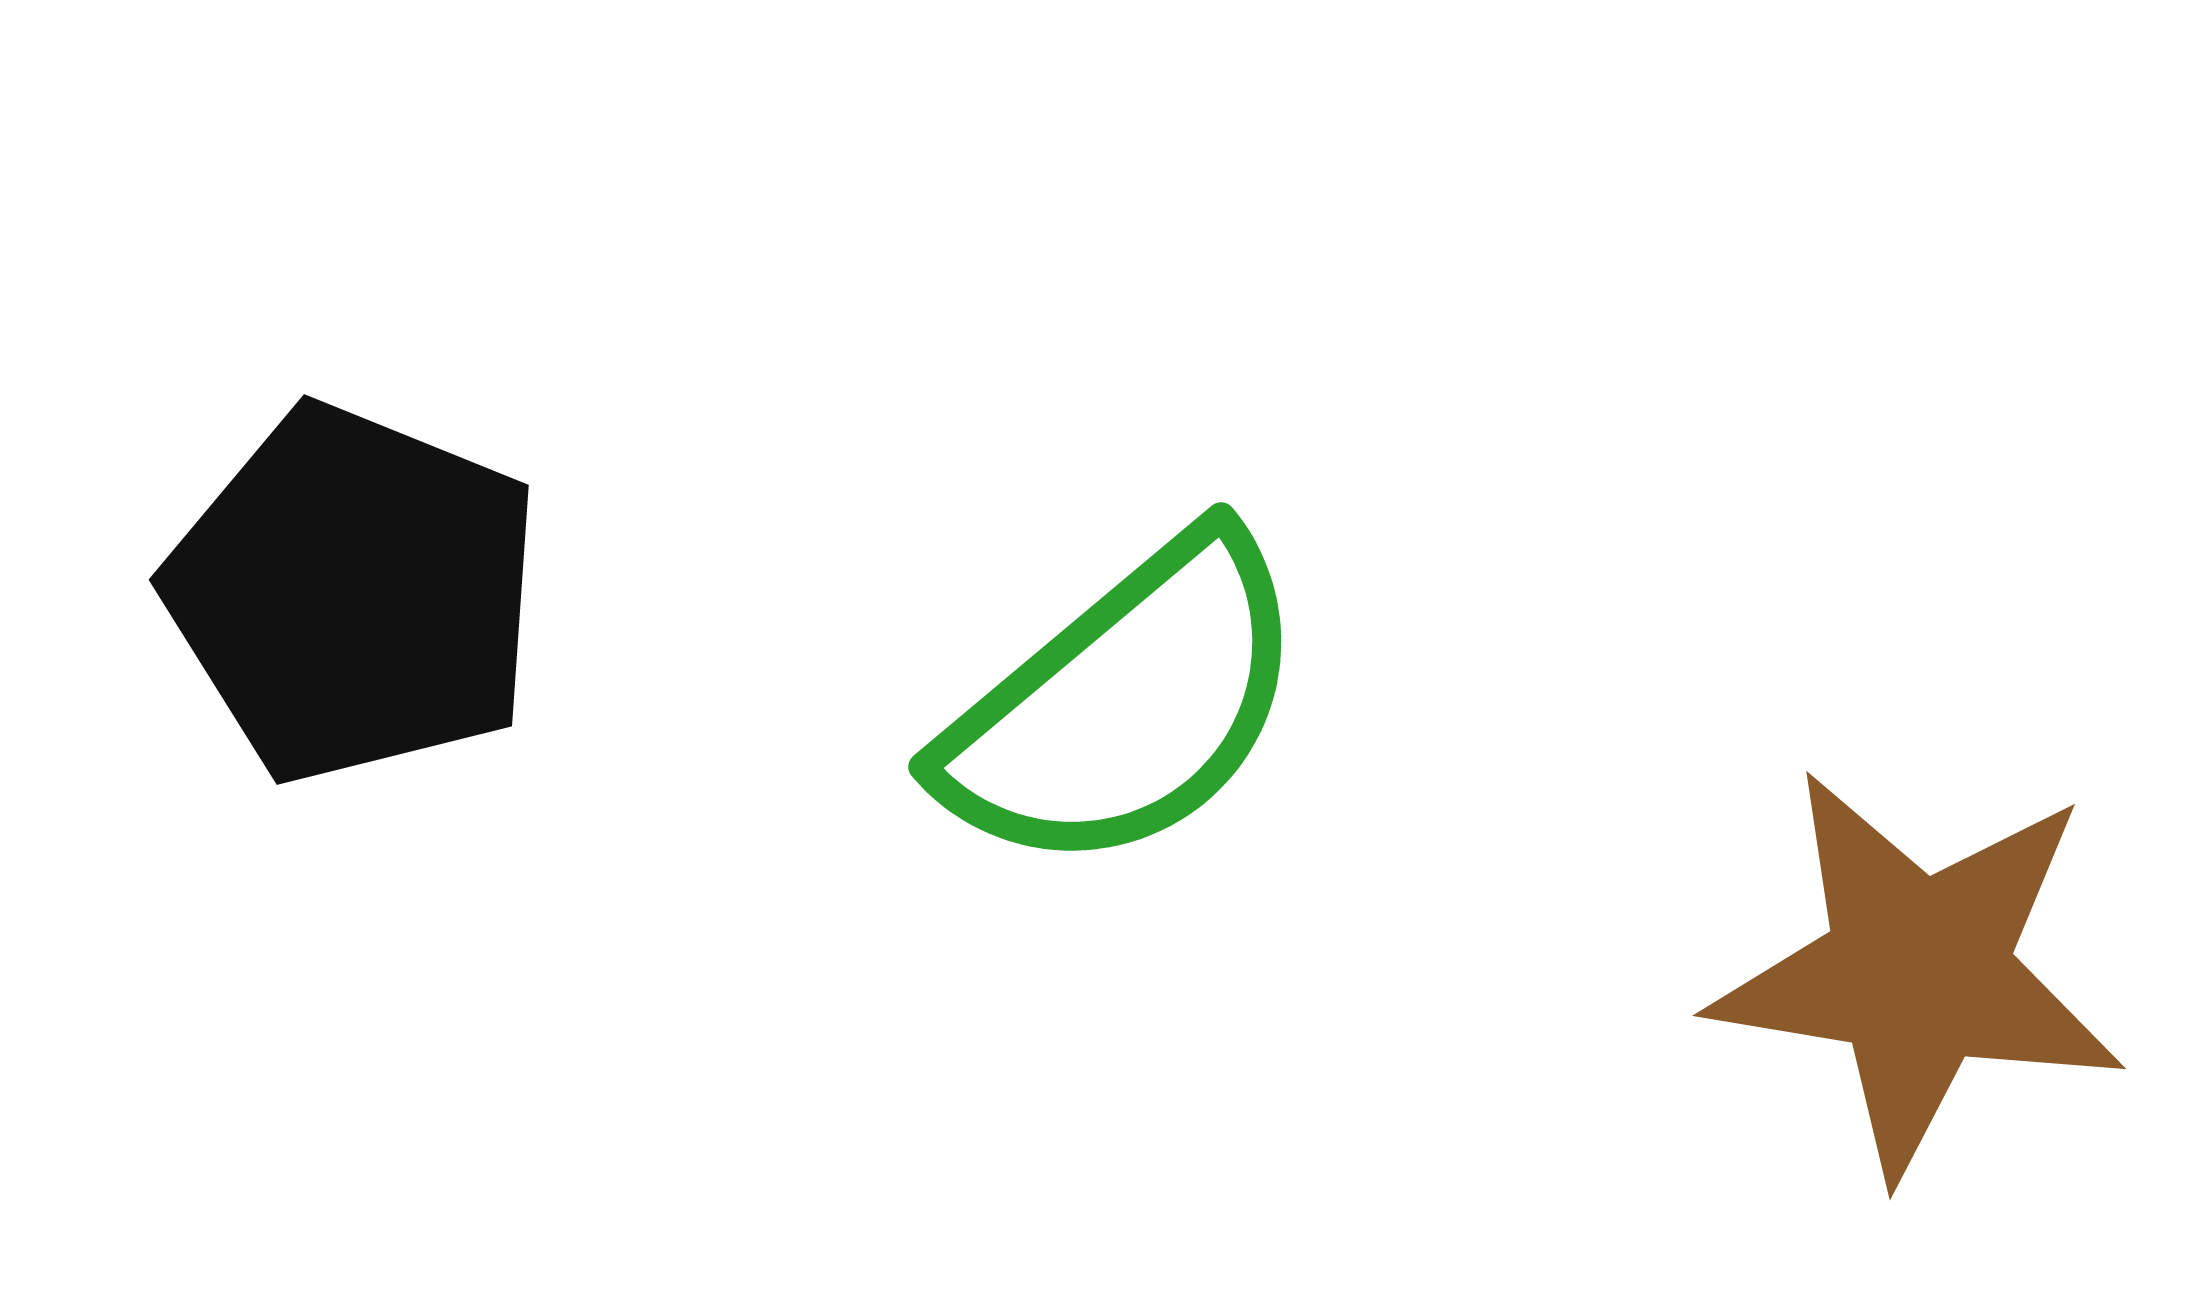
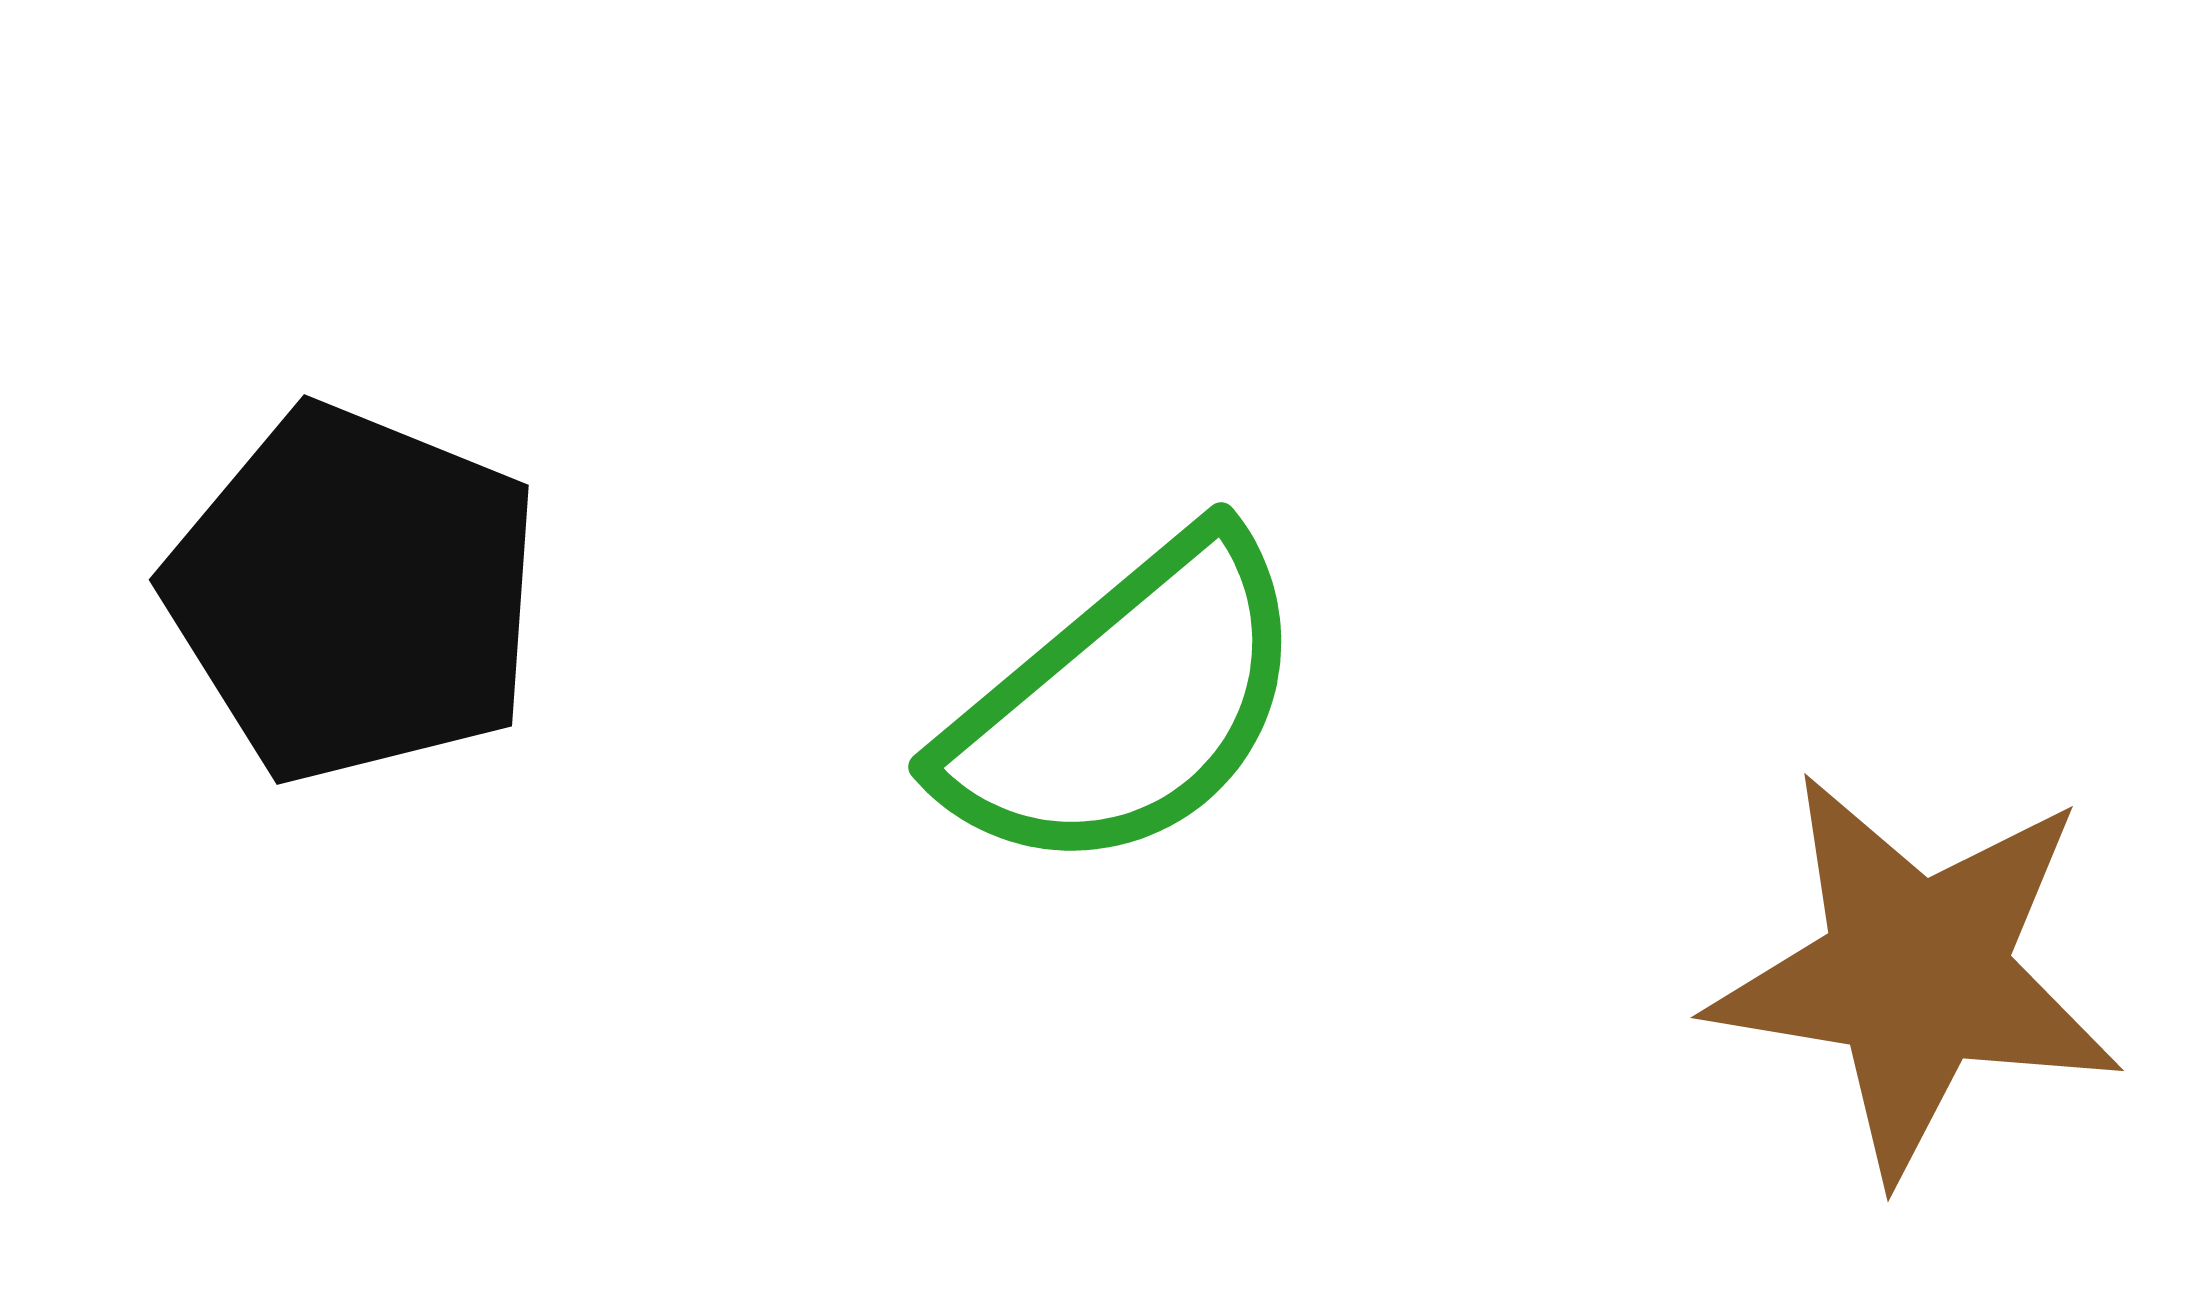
brown star: moved 2 px left, 2 px down
